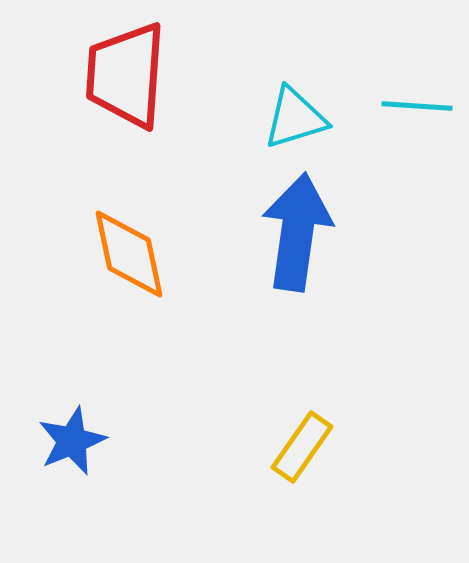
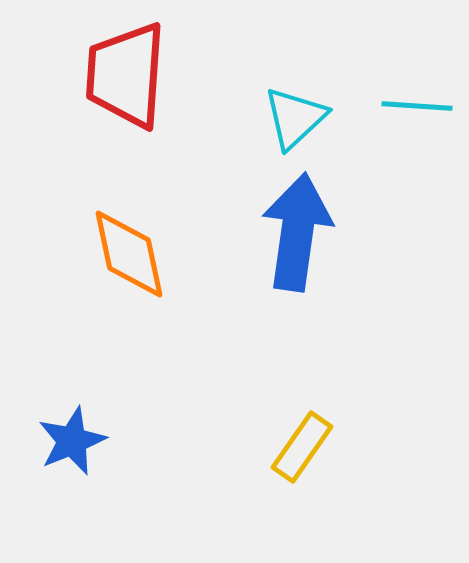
cyan triangle: rotated 26 degrees counterclockwise
